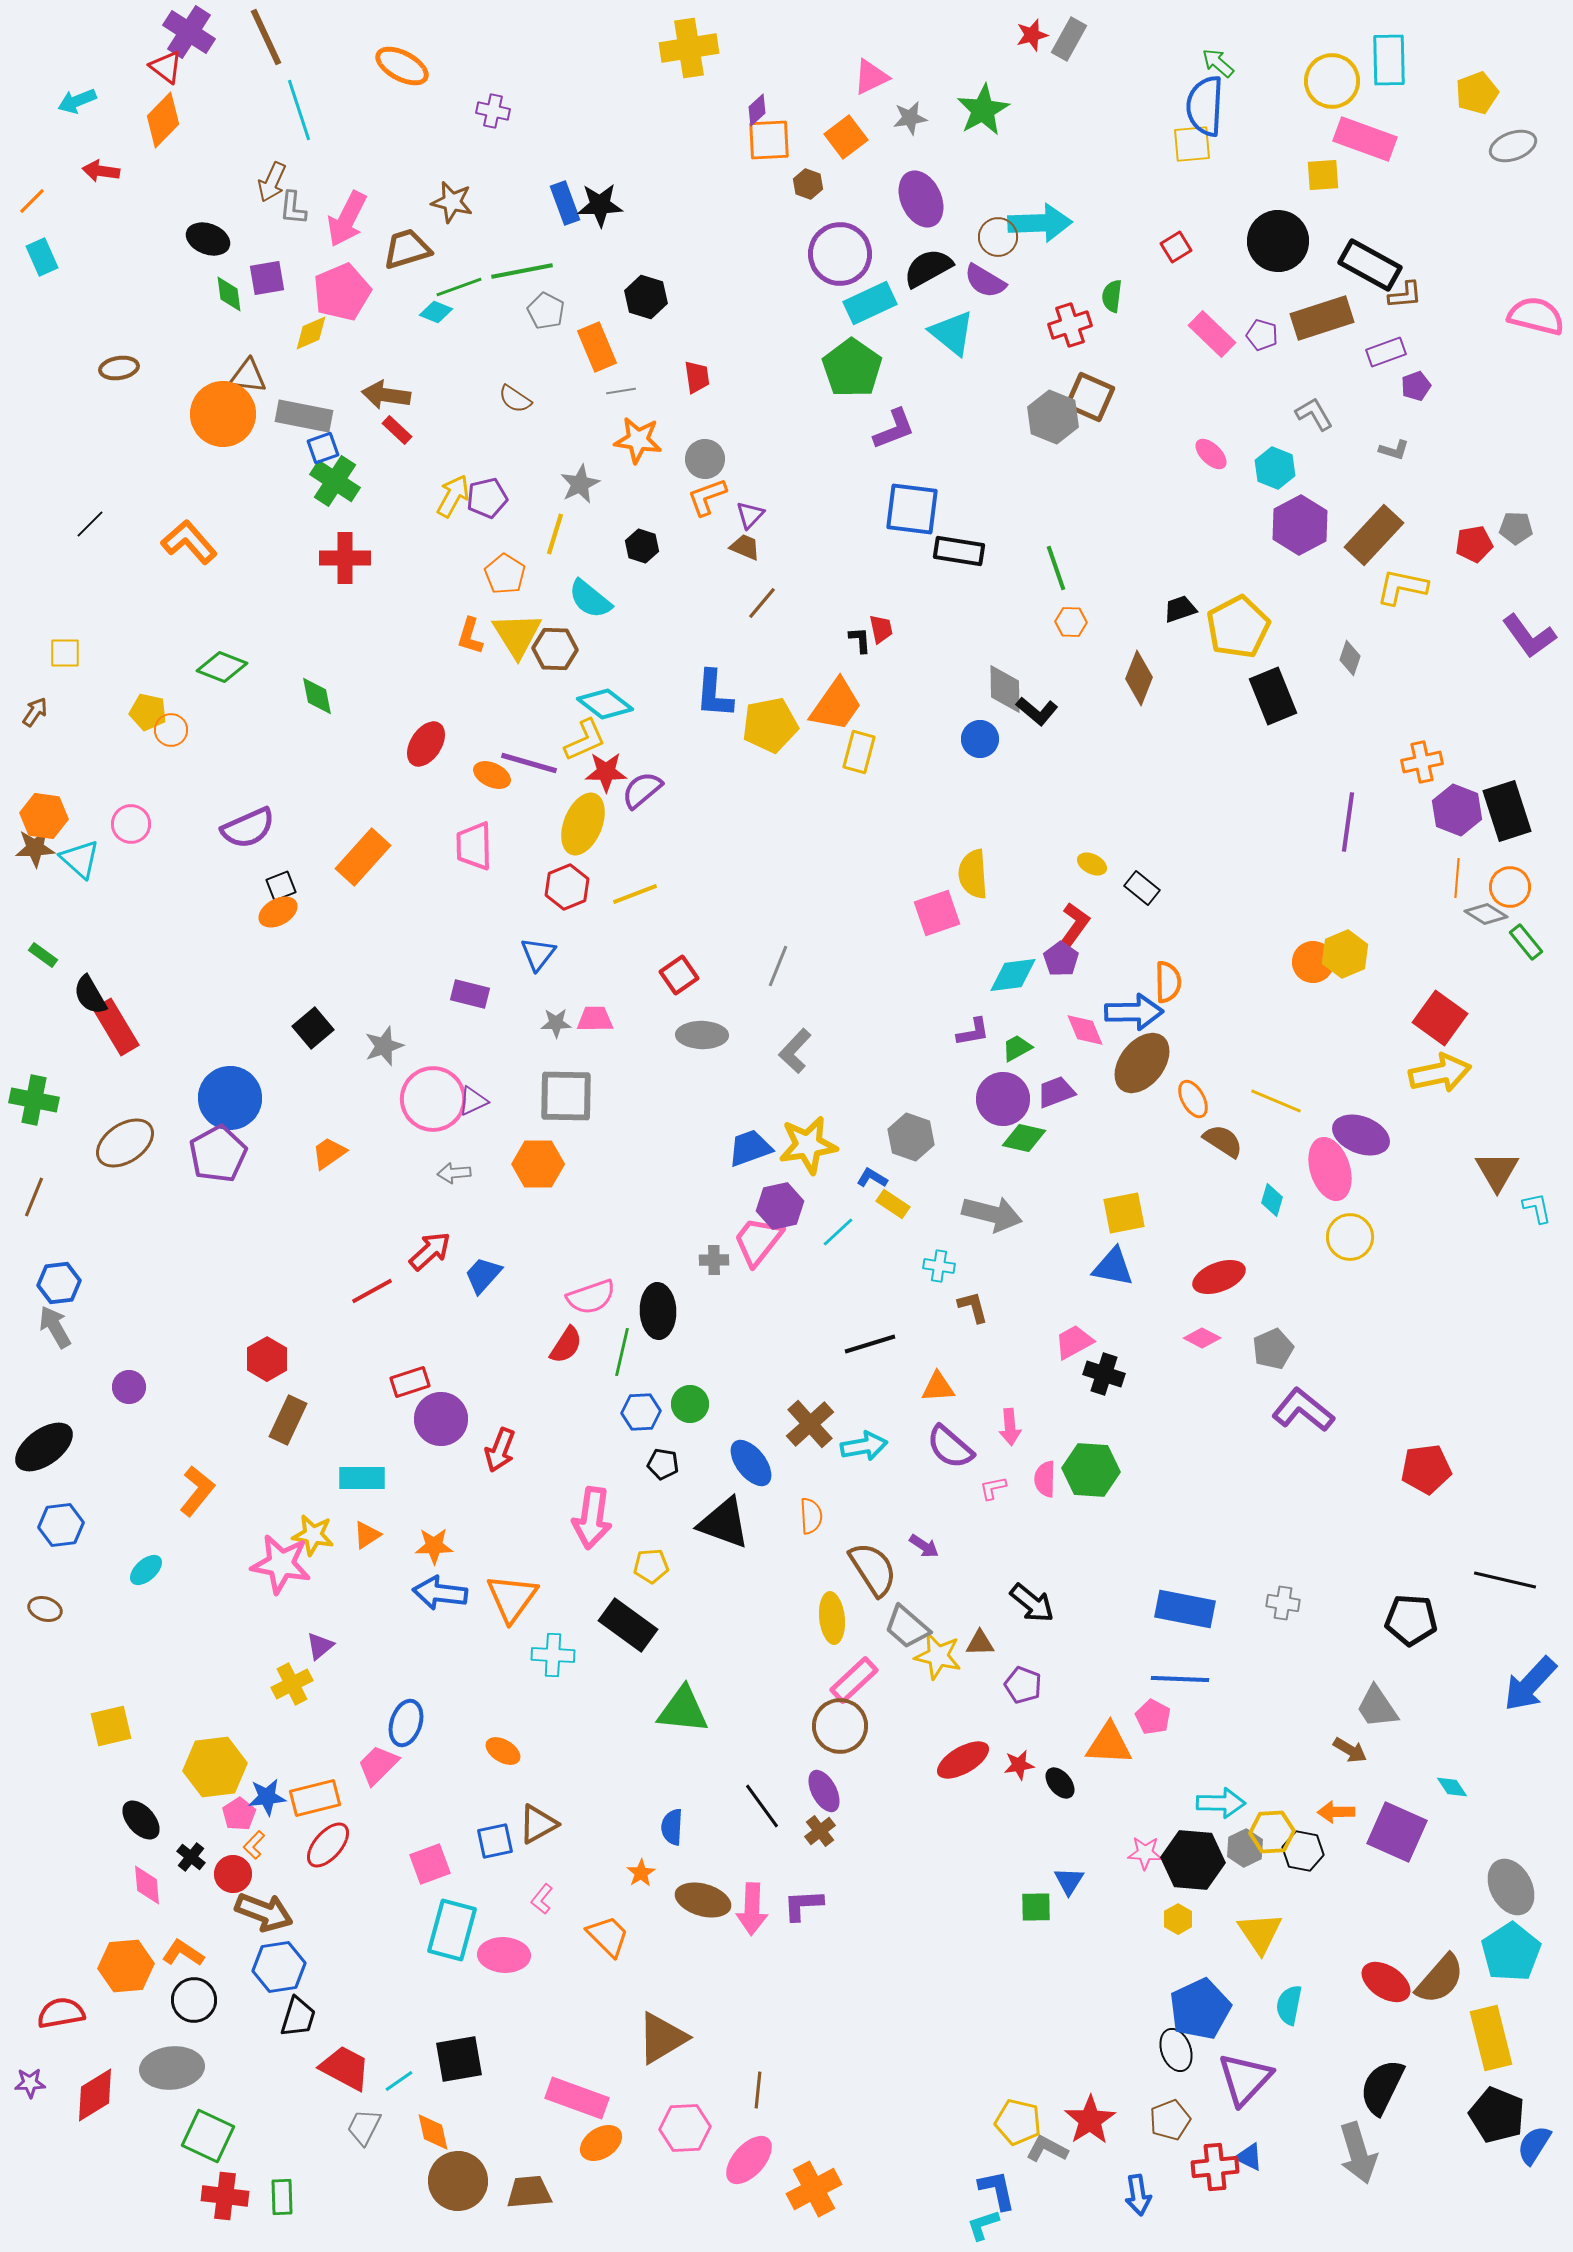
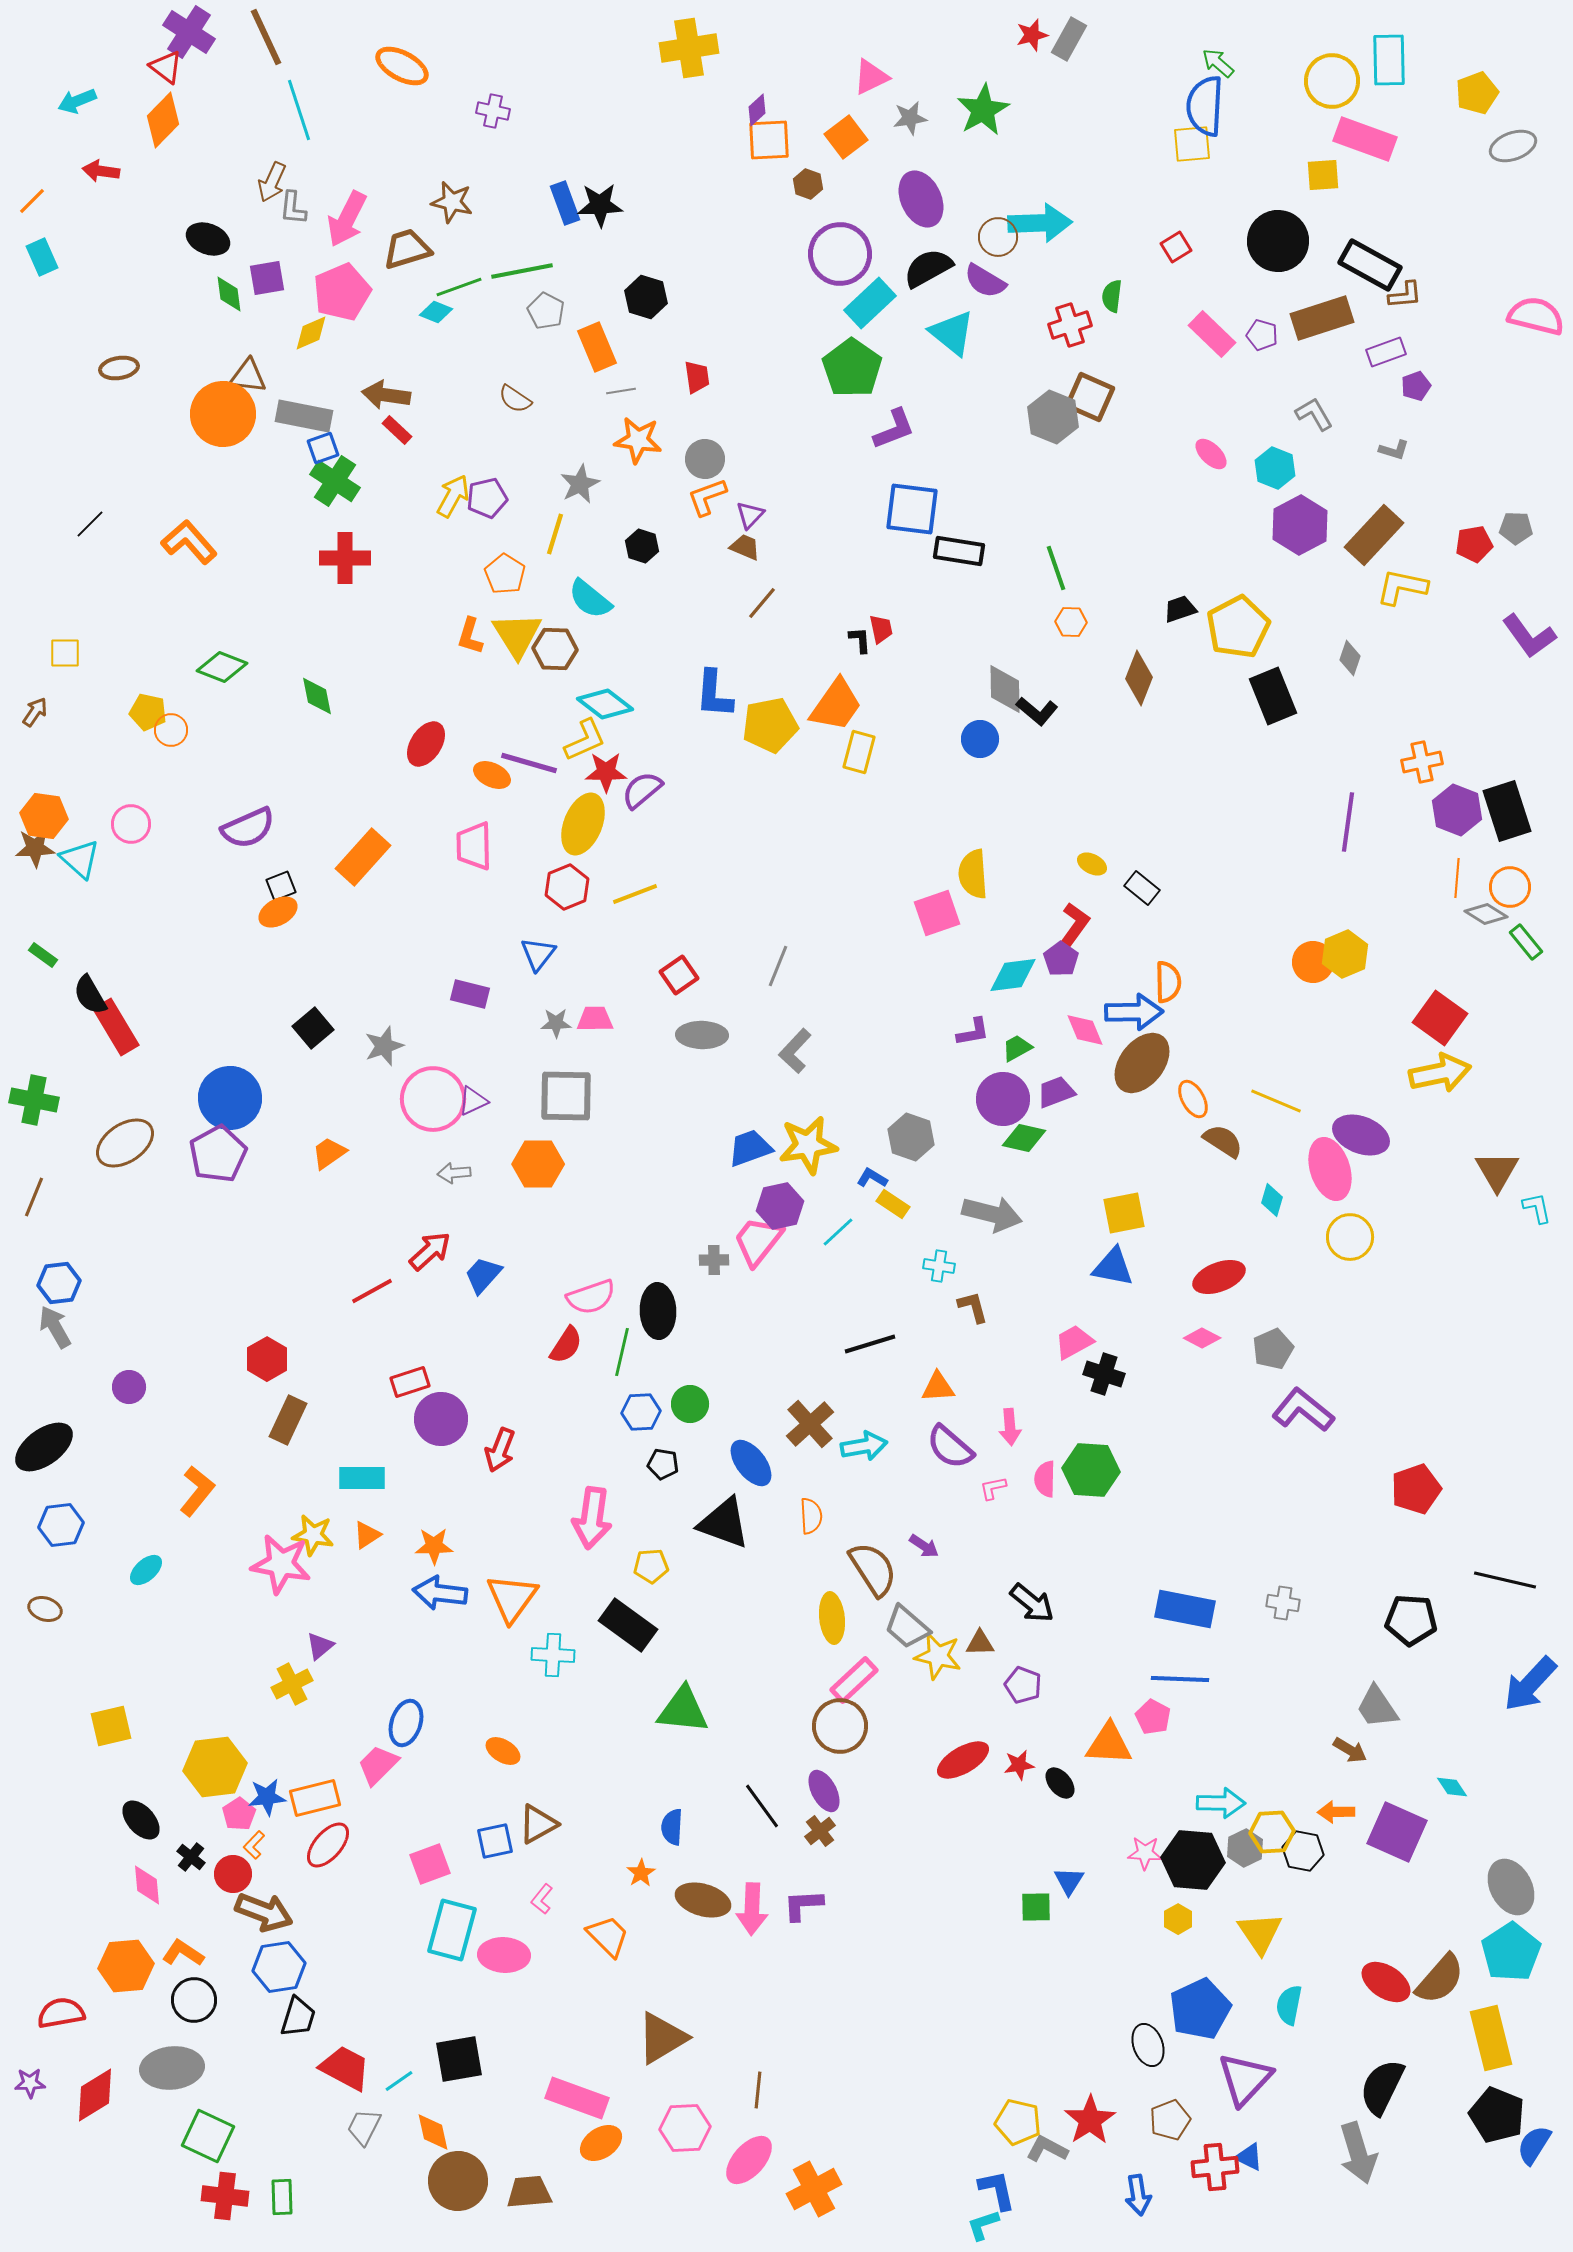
cyan rectangle at (870, 303): rotated 18 degrees counterclockwise
red pentagon at (1426, 1469): moved 10 px left, 20 px down; rotated 12 degrees counterclockwise
black ellipse at (1176, 2050): moved 28 px left, 5 px up
